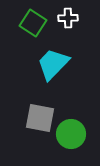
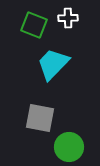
green square: moved 1 px right, 2 px down; rotated 12 degrees counterclockwise
green circle: moved 2 px left, 13 px down
